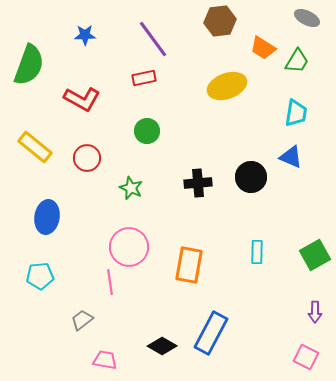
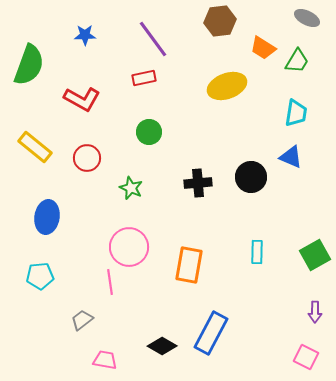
green circle: moved 2 px right, 1 px down
